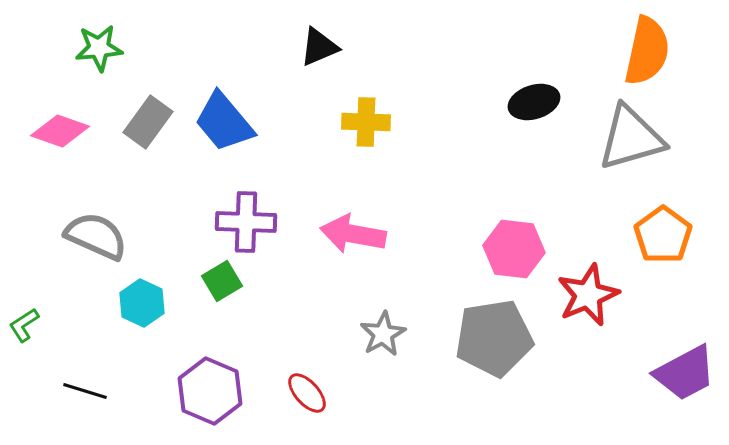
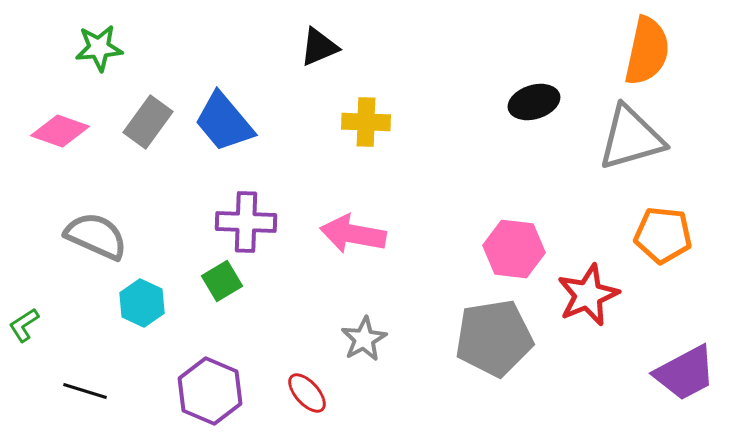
orange pentagon: rotated 30 degrees counterclockwise
gray star: moved 19 px left, 5 px down
